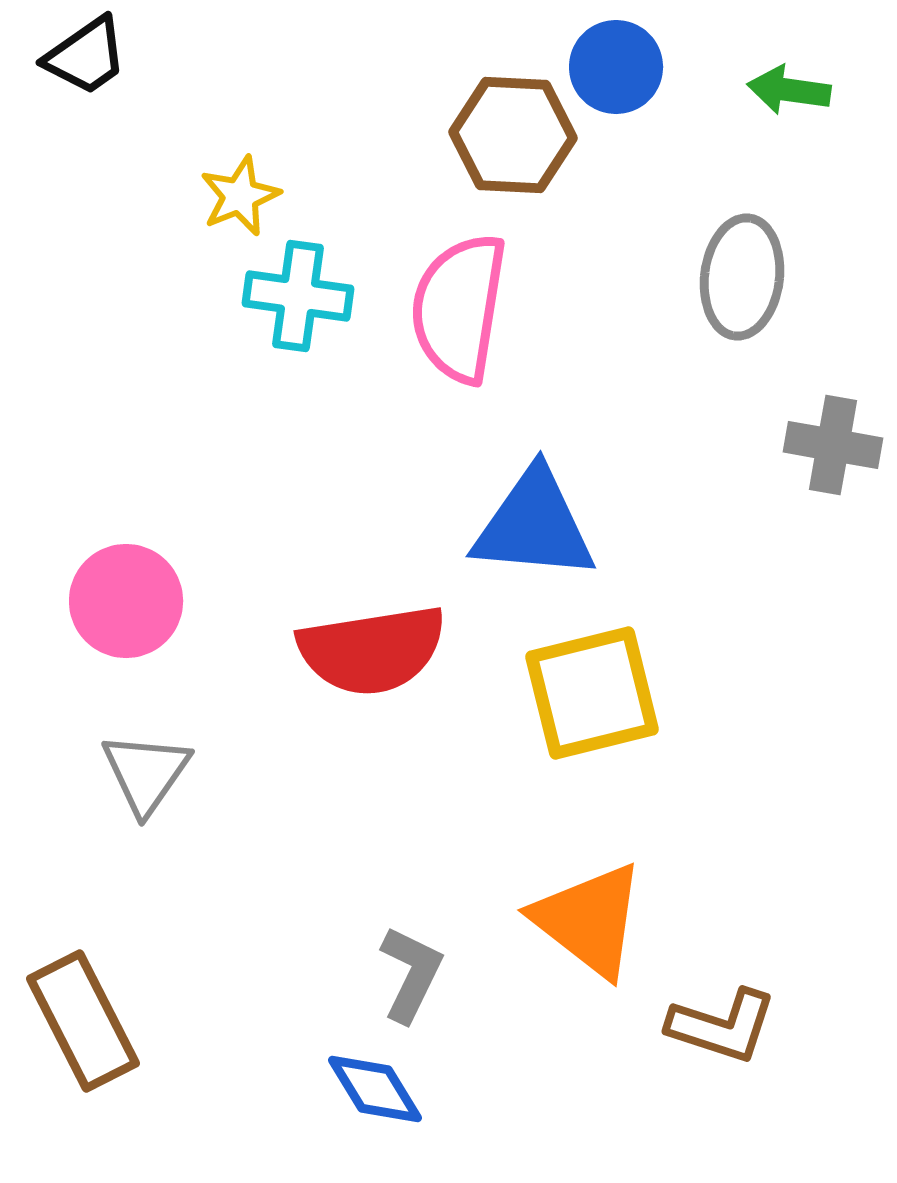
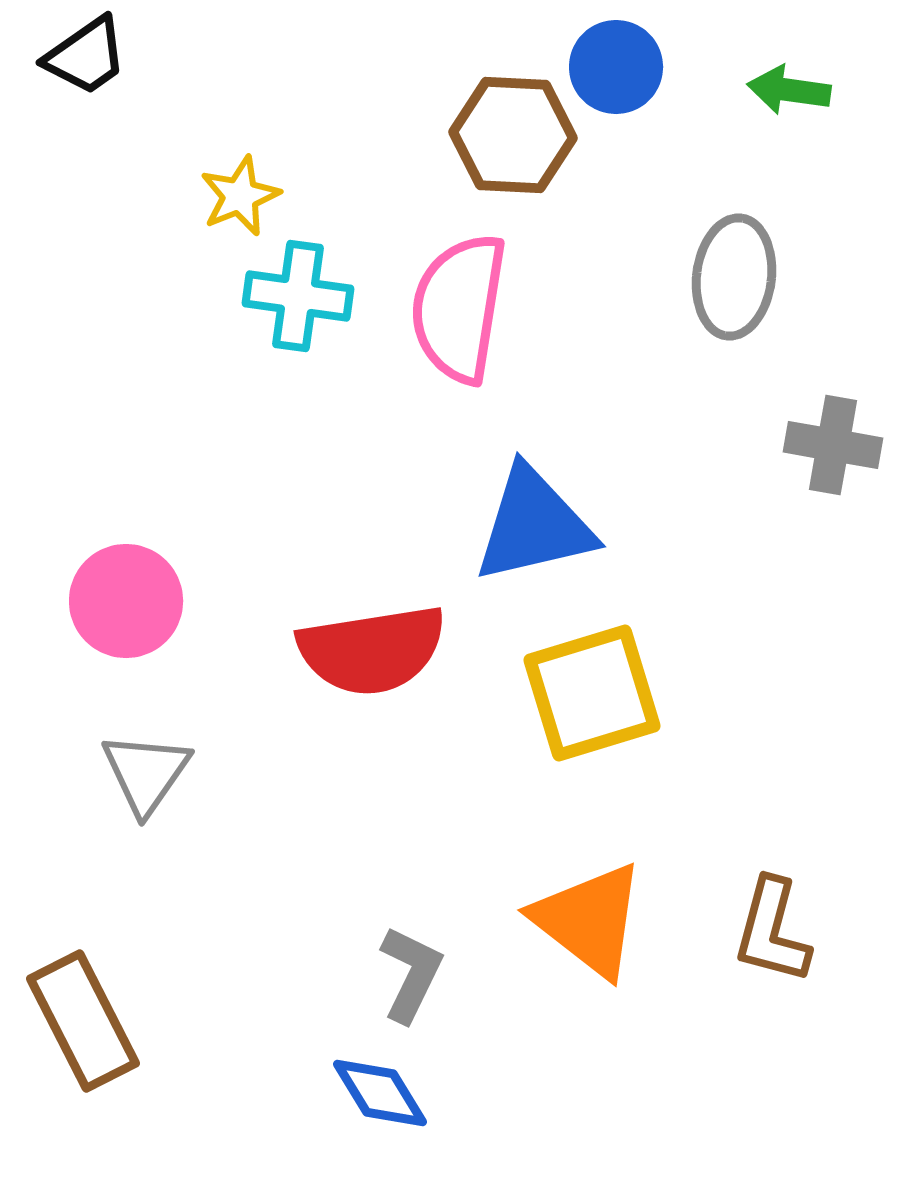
gray ellipse: moved 8 px left
blue triangle: rotated 18 degrees counterclockwise
yellow square: rotated 3 degrees counterclockwise
brown L-shape: moved 50 px right, 95 px up; rotated 87 degrees clockwise
blue diamond: moved 5 px right, 4 px down
